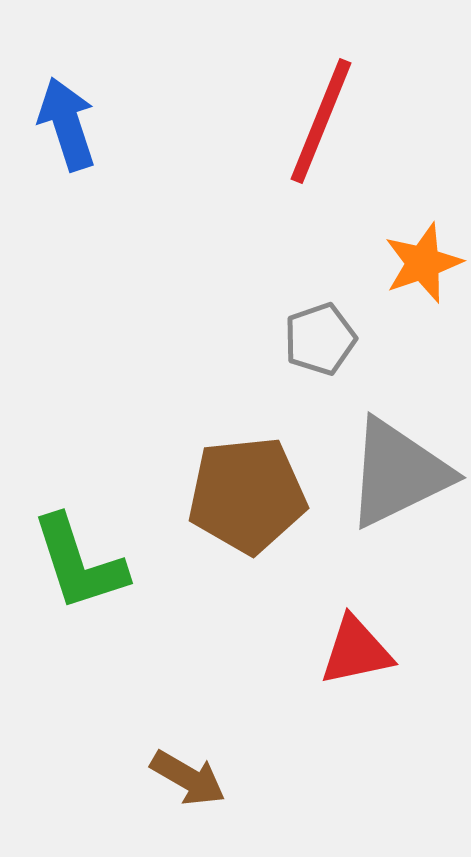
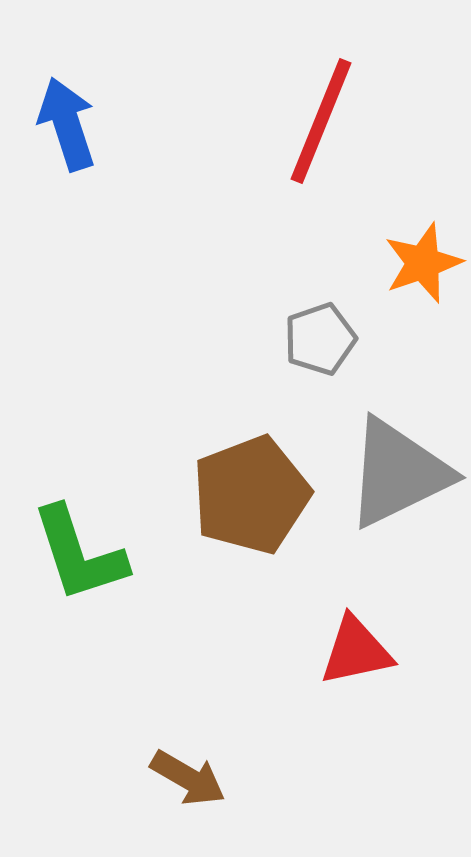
brown pentagon: moved 4 px right; rotated 15 degrees counterclockwise
green L-shape: moved 9 px up
